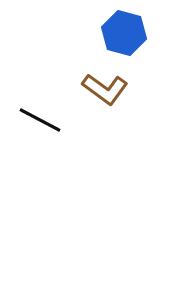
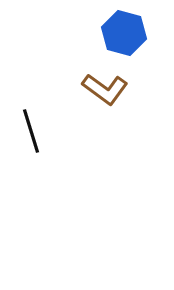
black line: moved 9 px left, 11 px down; rotated 45 degrees clockwise
